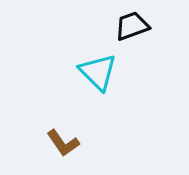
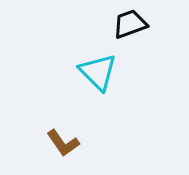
black trapezoid: moved 2 px left, 2 px up
